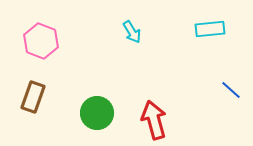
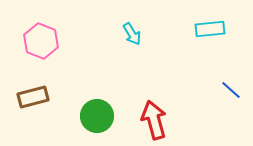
cyan arrow: moved 2 px down
brown rectangle: rotated 56 degrees clockwise
green circle: moved 3 px down
